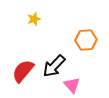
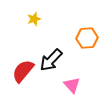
orange hexagon: moved 1 px right, 2 px up
black arrow: moved 3 px left, 6 px up
